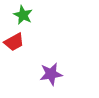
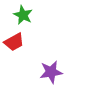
purple star: moved 2 px up
